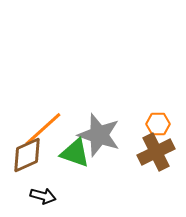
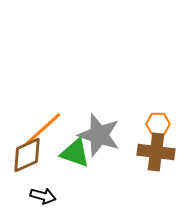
brown cross: rotated 33 degrees clockwise
